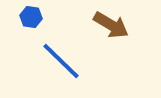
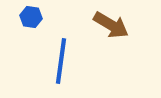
blue line: rotated 54 degrees clockwise
